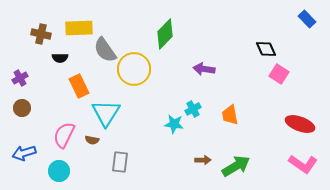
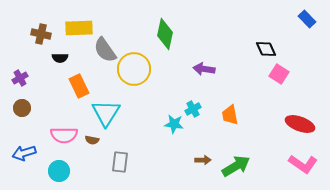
green diamond: rotated 32 degrees counterclockwise
pink semicircle: rotated 116 degrees counterclockwise
